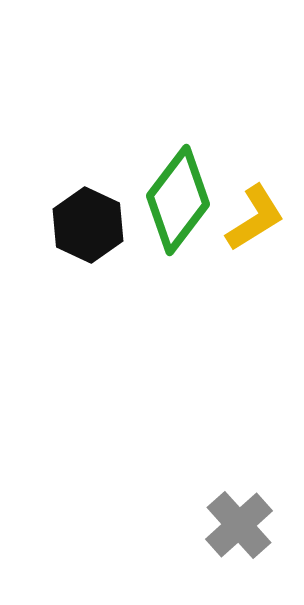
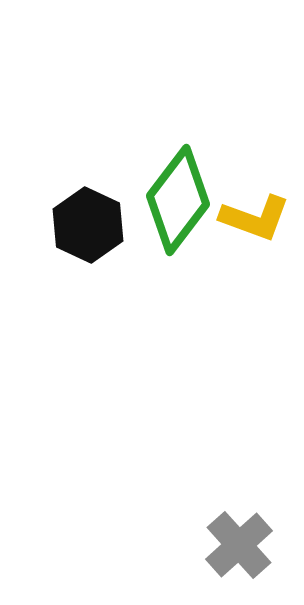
yellow L-shape: rotated 52 degrees clockwise
gray cross: moved 20 px down
